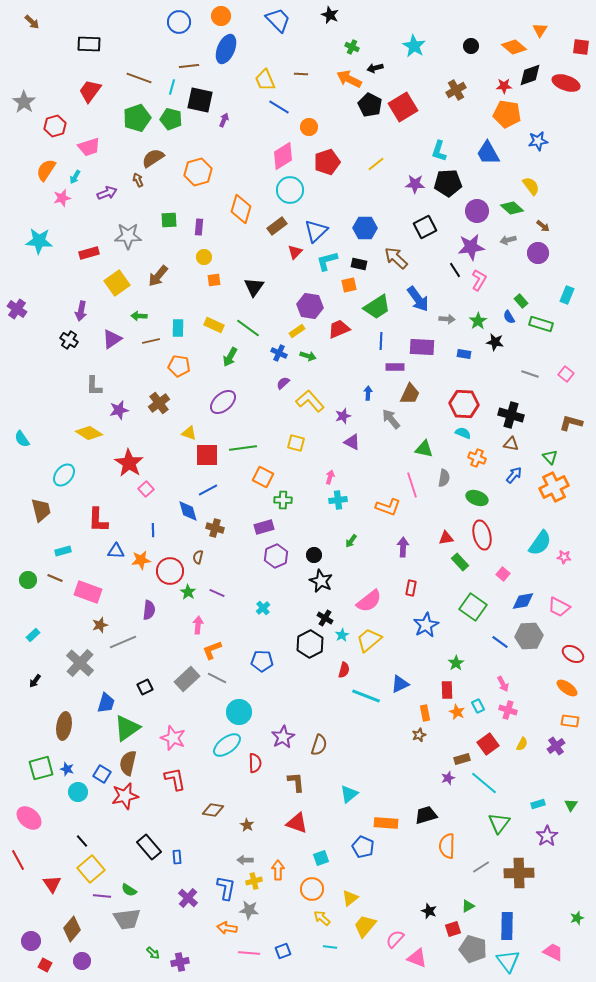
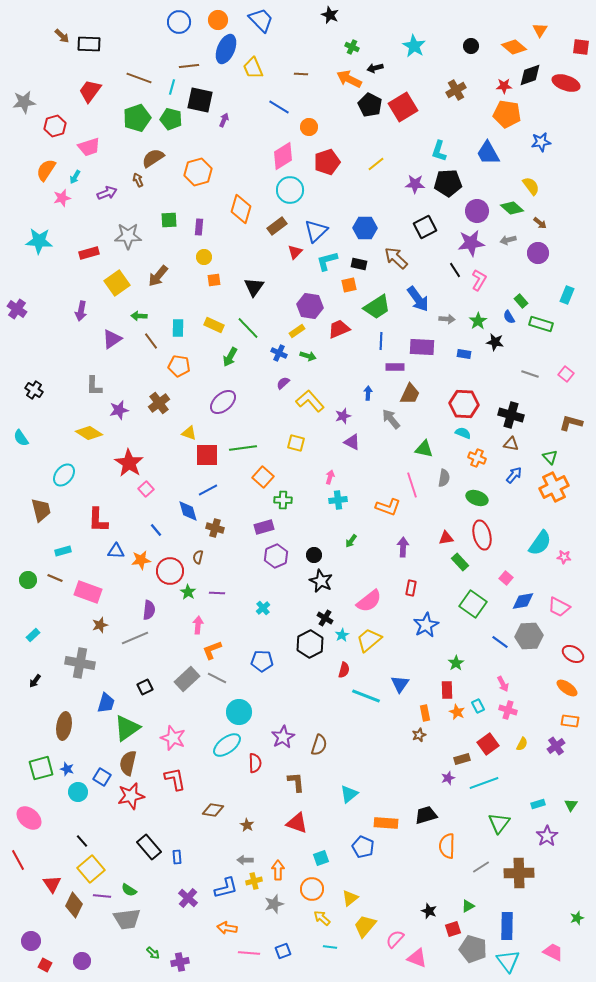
orange circle at (221, 16): moved 3 px left, 4 px down
blue trapezoid at (278, 20): moved 17 px left
brown arrow at (32, 22): moved 30 px right, 14 px down
yellow trapezoid at (265, 80): moved 12 px left, 12 px up
gray star at (24, 102): rotated 30 degrees clockwise
blue star at (538, 141): moved 3 px right, 1 px down
brown arrow at (543, 226): moved 3 px left, 3 px up
purple star at (471, 247): moved 4 px up
green line at (248, 328): rotated 10 degrees clockwise
black cross at (69, 340): moved 35 px left, 50 px down
brown line at (151, 341): rotated 66 degrees clockwise
cyan semicircle at (22, 439): moved 1 px left, 1 px up
orange square at (263, 477): rotated 15 degrees clockwise
blue line at (153, 530): moved 3 px right; rotated 40 degrees counterclockwise
pink square at (503, 574): moved 3 px right, 4 px down
purple line at (217, 593): rotated 21 degrees counterclockwise
green square at (473, 607): moved 3 px up
gray line at (123, 642): moved 12 px right, 4 px up
gray cross at (80, 663): rotated 32 degrees counterclockwise
blue triangle at (400, 684): rotated 30 degrees counterclockwise
blue square at (102, 774): moved 3 px down
cyan line at (484, 783): rotated 60 degrees counterclockwise
red star at (125, 796): moved 6 px right
blue L-shape at (226, 888): rotated 65 degrees clockwise
gray star at (249, 910): moved 25 px right, 6 px up; rotated 24 degrees counterclockwise
brown diamond at (72, 929): moved 2 px right, 24 px up; rotated 15 degrees counterclockwise
